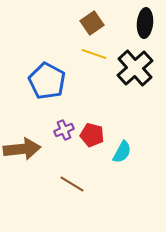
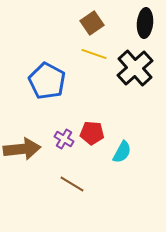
purple cross: moved 9 px down; rotated 36 degrees counterclockwise
red pentagon: moved 2 px up; rotated 10 degrees counterclockwise
